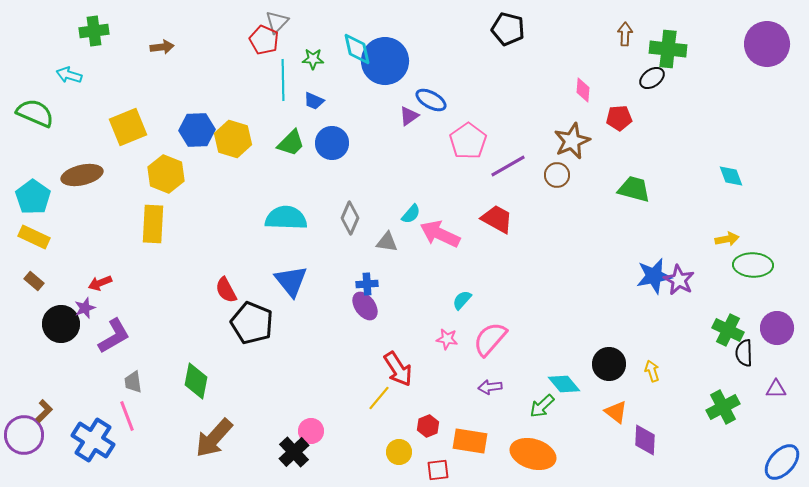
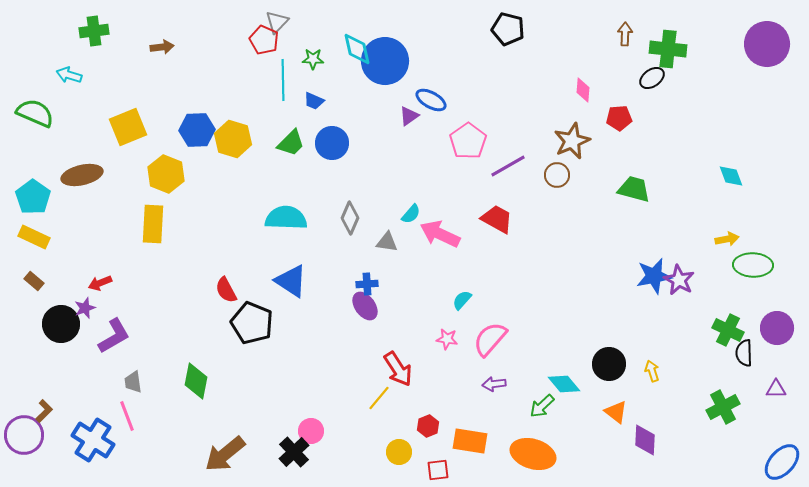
blue triangle at (291, 281): rotated 18 degrees counterclockwise
purple arrow at (490, 387): moved 4 px right, 3 px up
brown arrow at (214, 438): moved 11 px right, 16 px down; rotated 9 degrees clockwise
